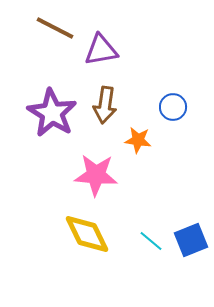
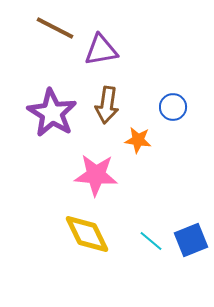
brown arrow: moved 2 px right
